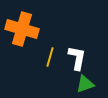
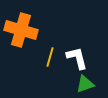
orange cross: moved 1 px left, 1 px down
white L-shape: rotated 25 degrees counterclockwise
